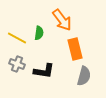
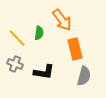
yellow line: rotated 18 degrees clockwise
gray cross: moved 2 px left
black L-shape: moved 1 px down
